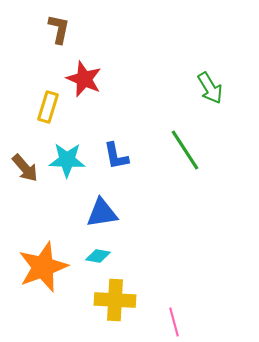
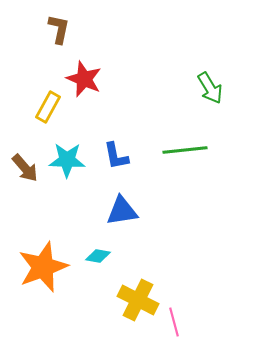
yellow rectangle: rotated 12 degrees clockwise
green line: rotated 63 degrees counterclockwise
blue triangle: moved 20 px right, 2 px up
yellow cross: moved 23 px right; rotated 24 degrees clockwise
